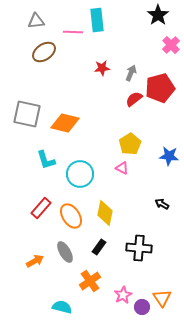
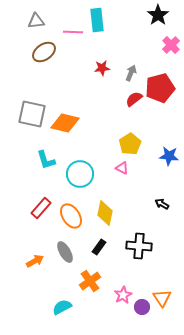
gray square: moved 5 px right
black cross: moved 2 px up
cyan semicircle: rotated 42 degrees counterclockwise
